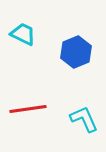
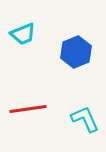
cyan trapezoid: rotated 132 degrees clockwise
cyan L-shape: moved 1 px right
